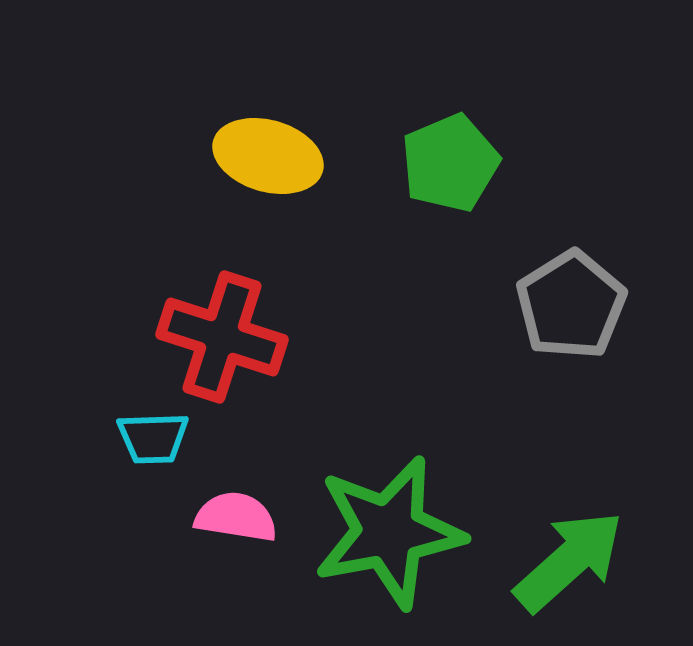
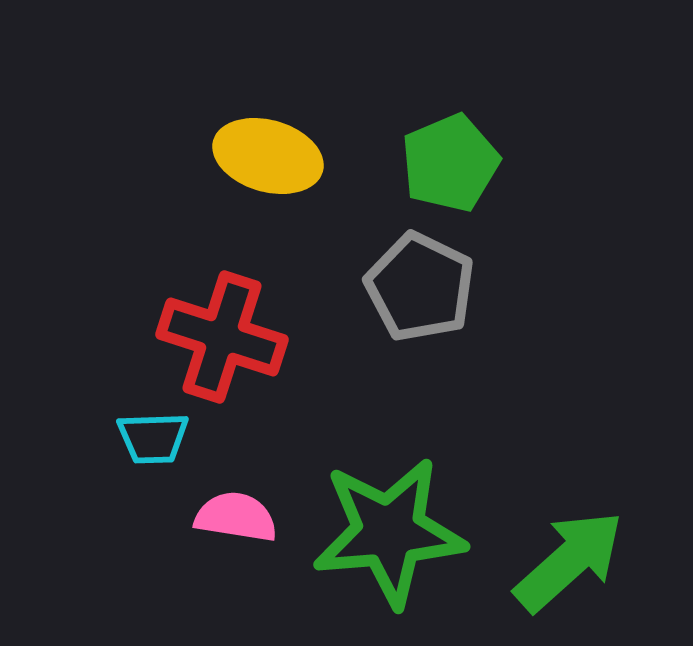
gray pentagon: moved 151 px left, 18 px up; rotated 14 degrees counterclockwise
green star: rotated 6 degrees clockwise
